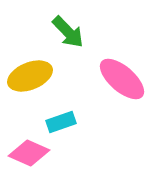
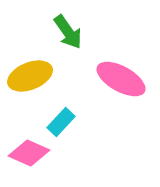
green arrow: rotated 9 degrees clockwise
pink ellipse: moved 1 px left; rotated 12 degrees counterclockwise
cyan rectangle: rotated 28 degrees counterclockwise
